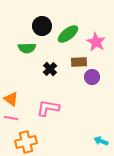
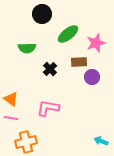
black circle: moved 12 px up
pink star: moved 1 px down; rotated 24 degrees clockwise
